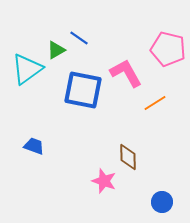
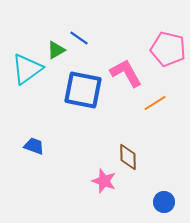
blue circle: moved 2 px right
